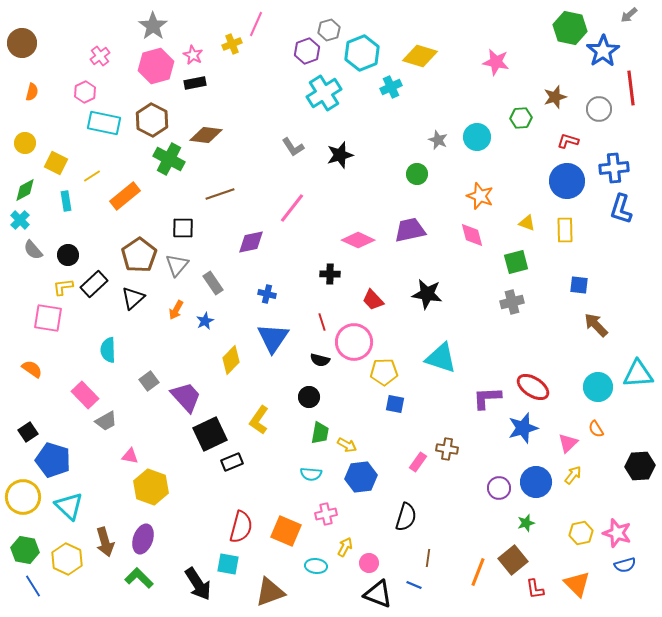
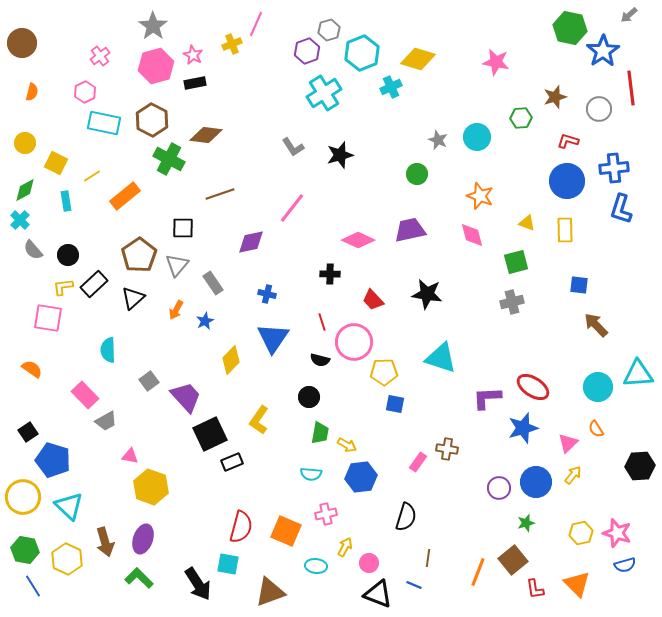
yellow diamond at (420, 56): moved 2 px left, 3 px down
